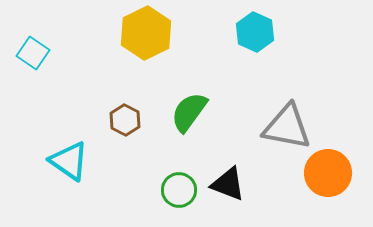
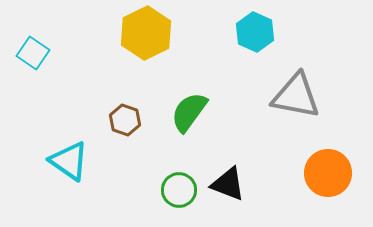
brown hexagon: rotated 8 degrees counterclockwise
gray triangle: moved 9 px right, 31 px up
